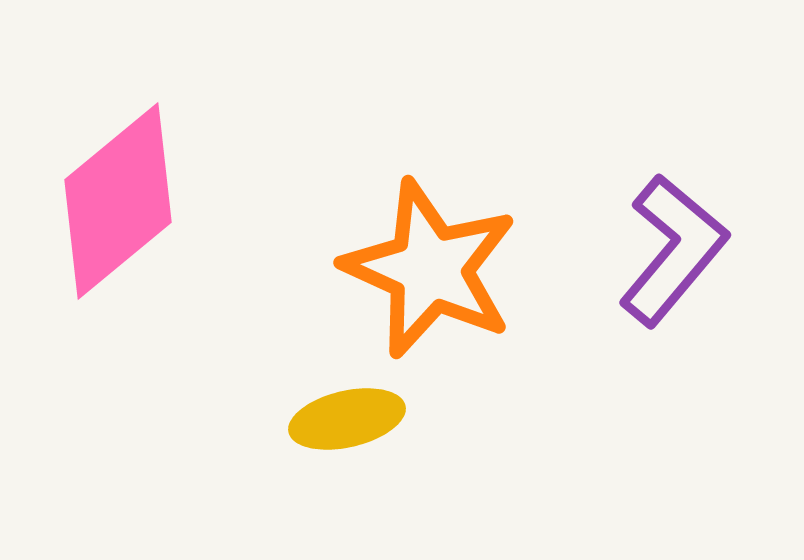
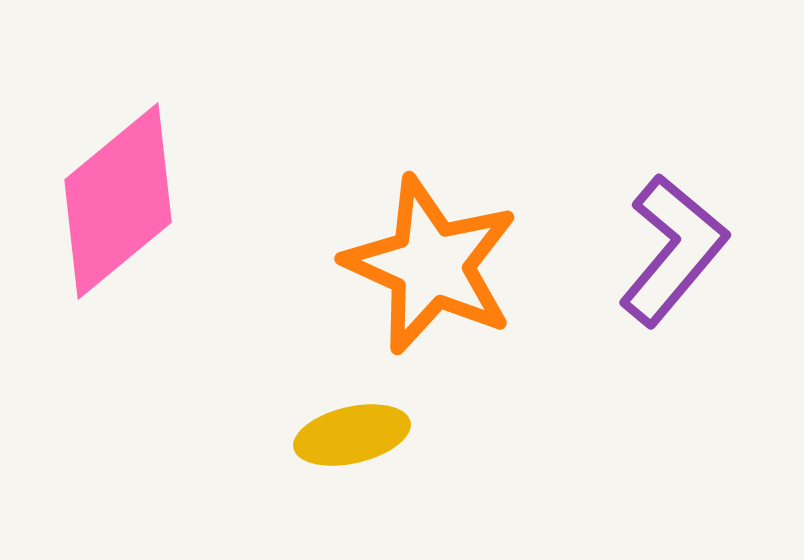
orange star: moved 1 px right, 4 px up
yellow ellipse: moved 5 px right, 16 px down
